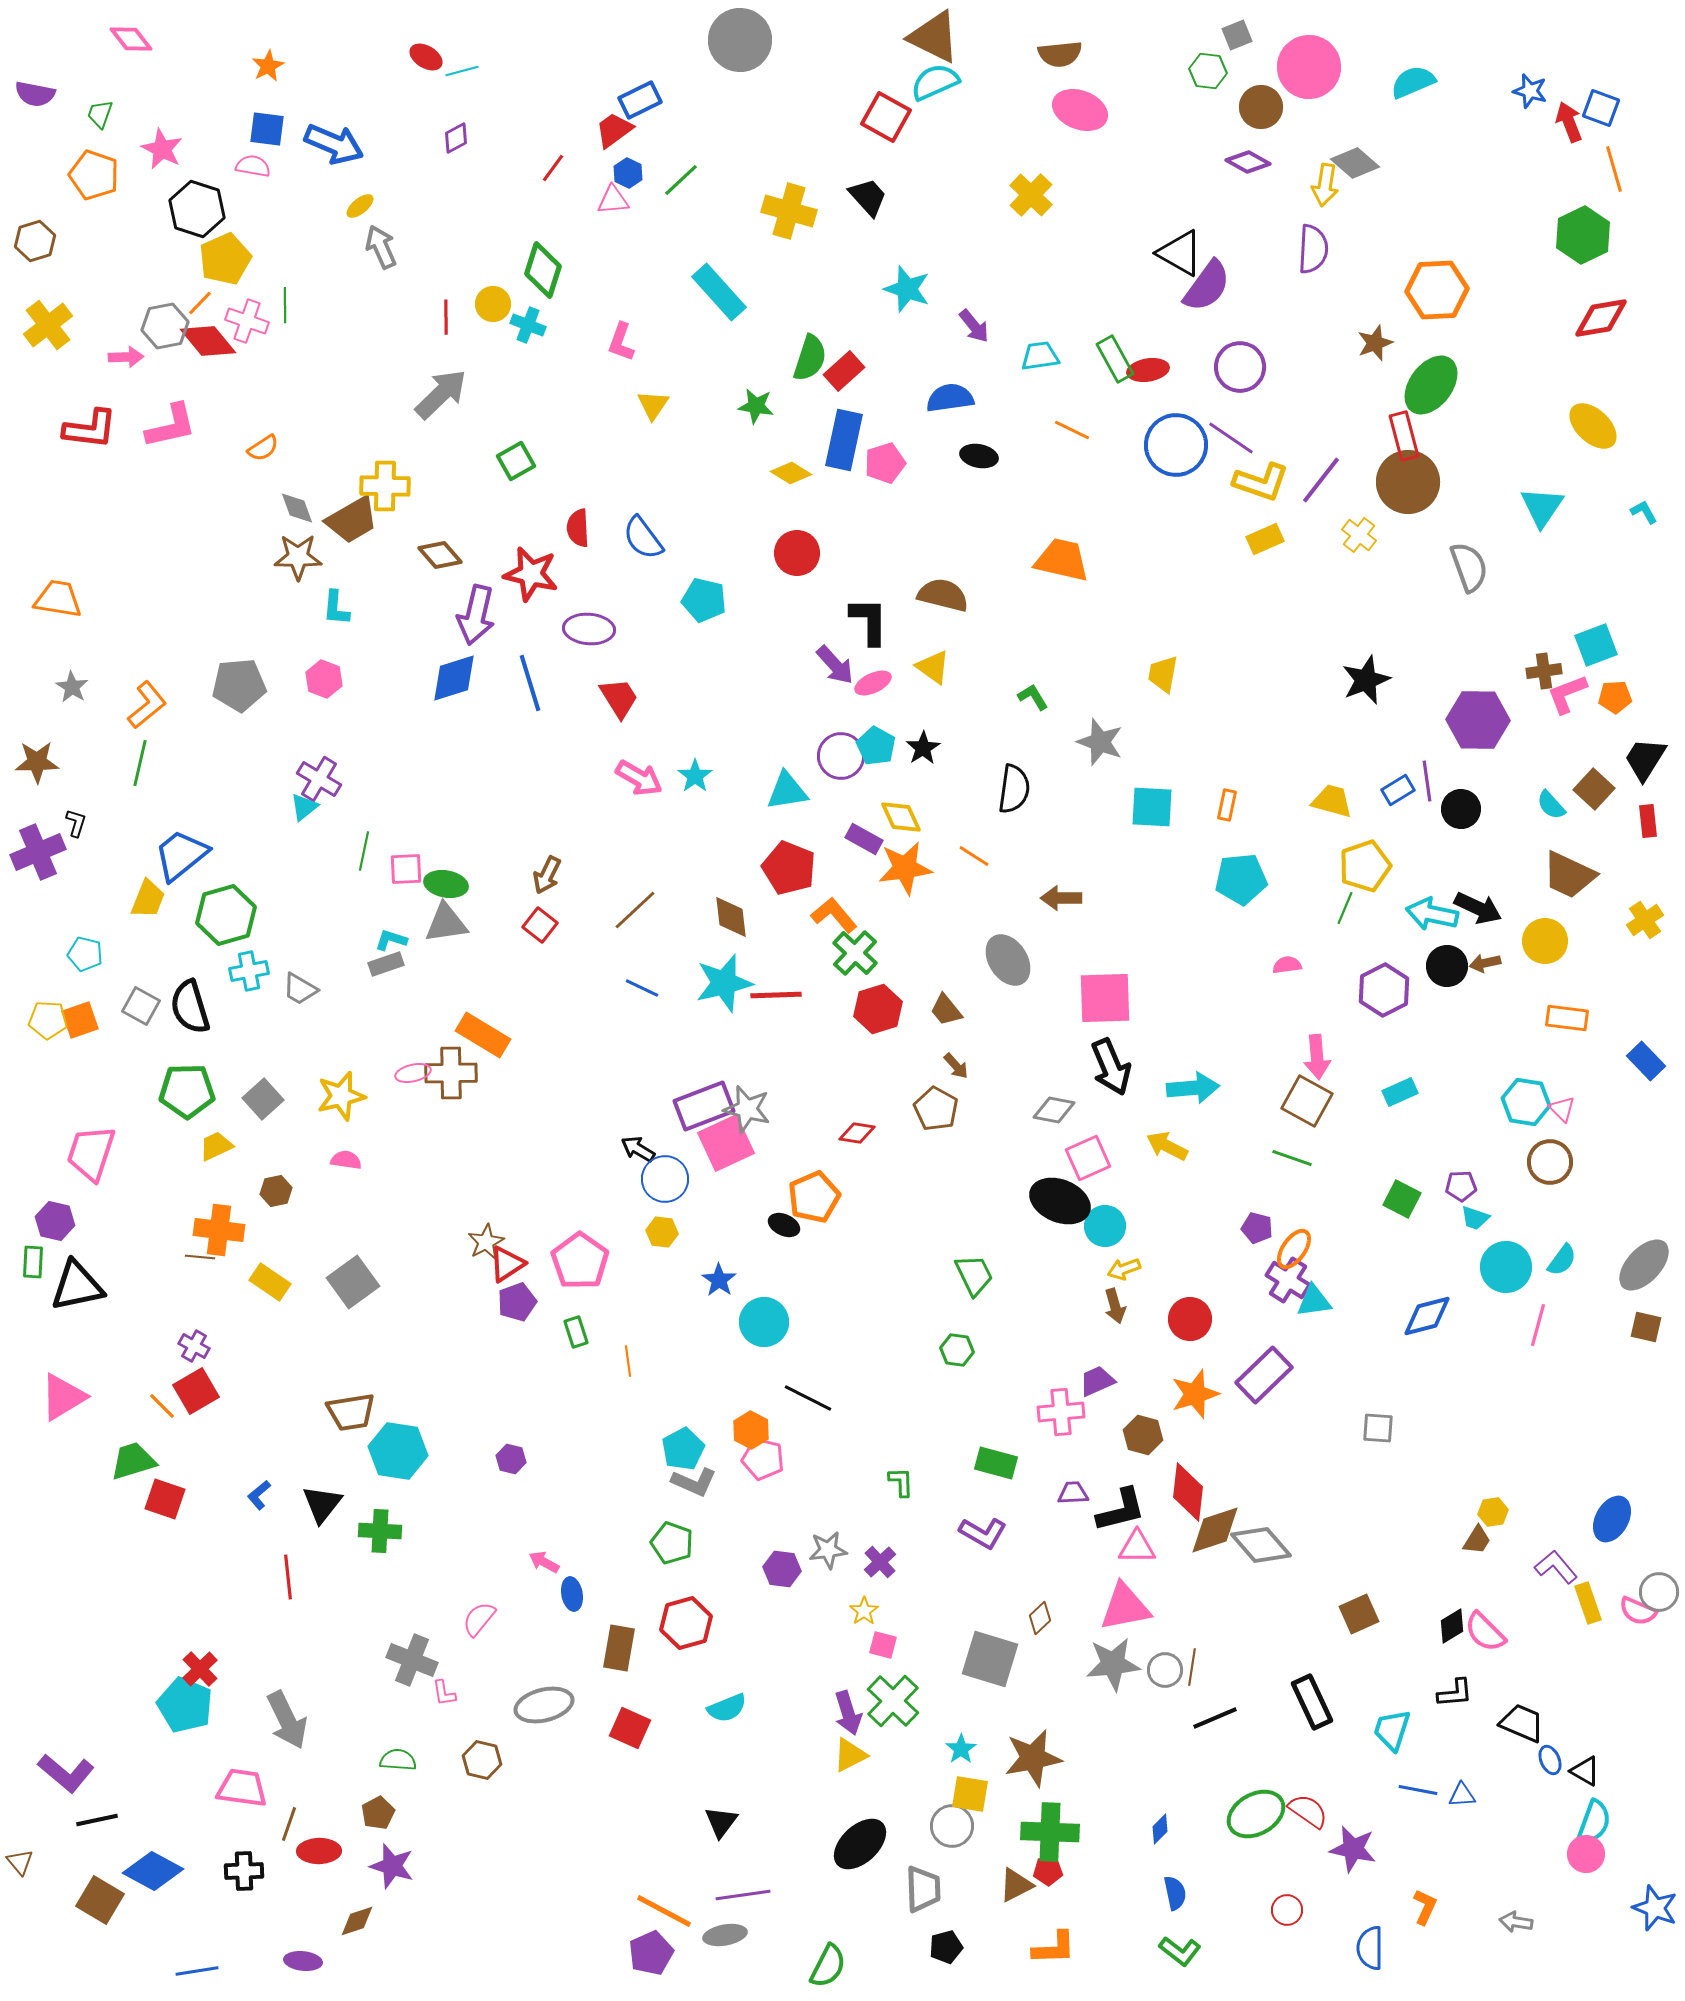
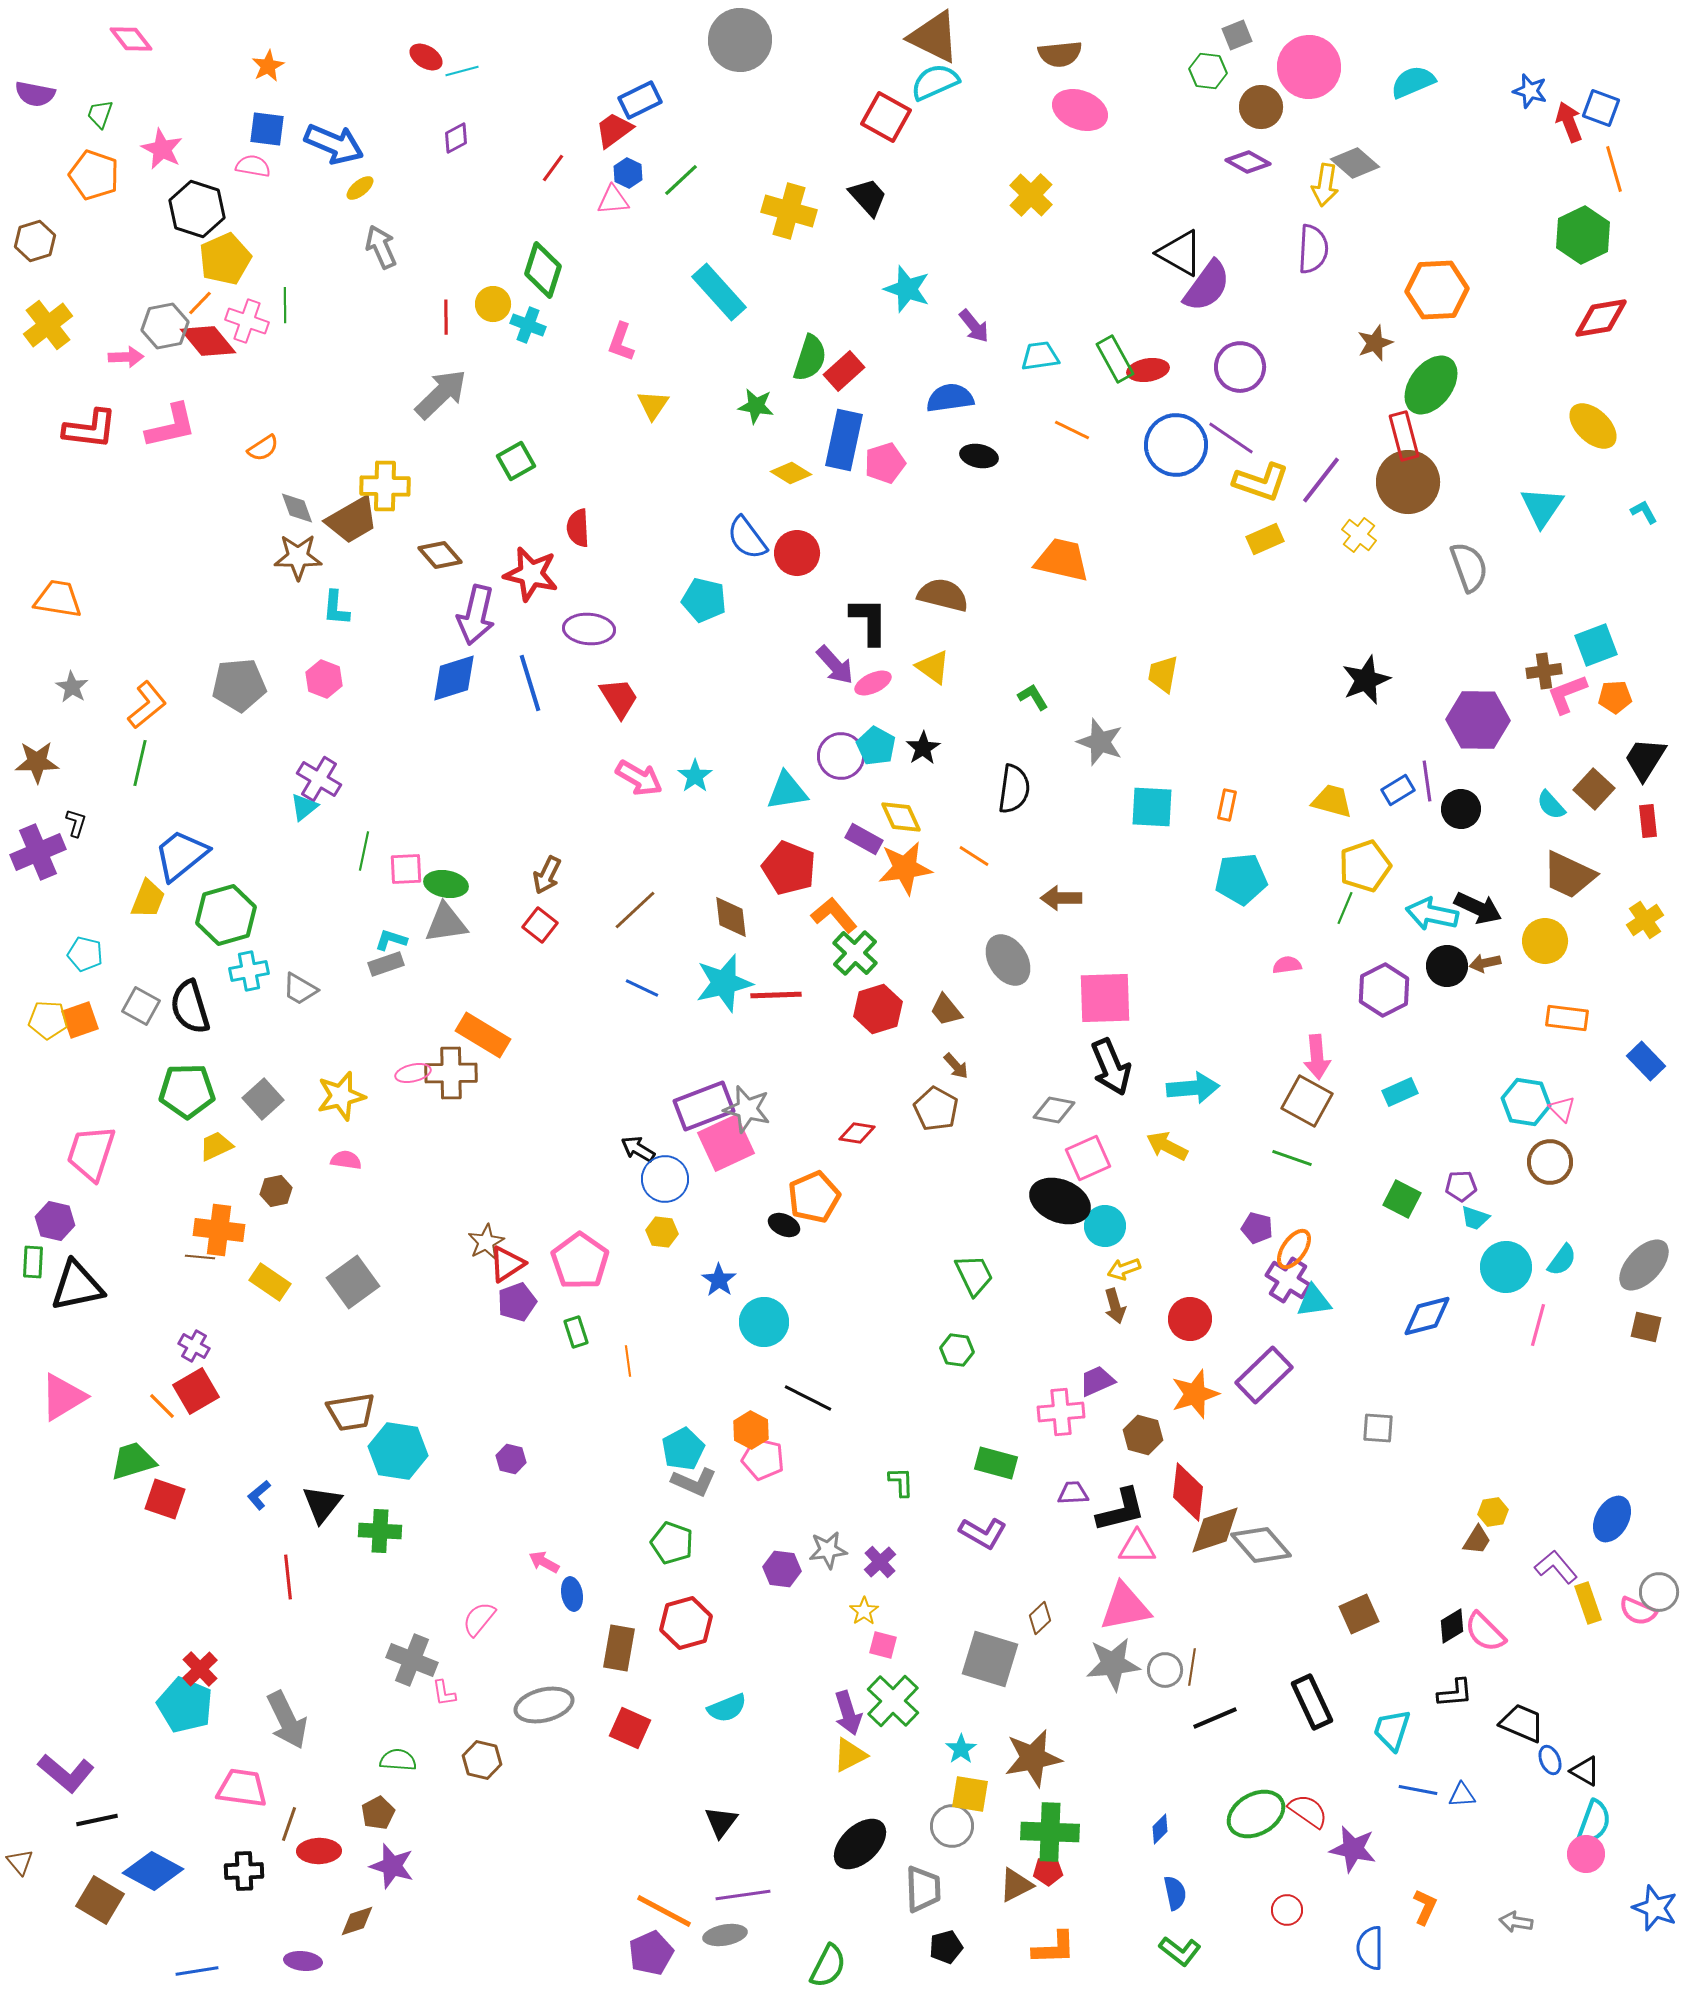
yellow ellipse at (360, 206): moved 18 px up
blue semicircle at (643, 538): moved 104 px right
